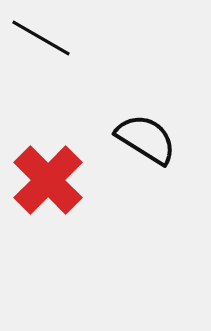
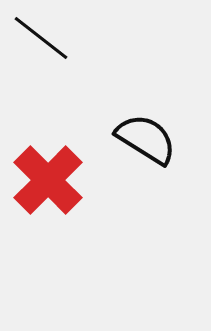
black line: rotated 8 degrees clockwise
